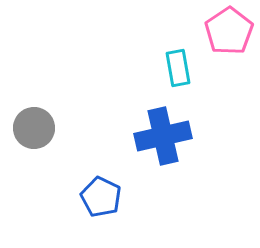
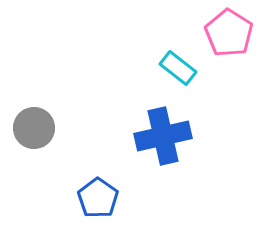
pink pentagon: moved 2 px down; rotated 6 degrees counterclockwise
cyan rectangle: rotated 42 degrees counterclockwise
blue pentagon: moved 3 px left, 1 px down; rotated 9 degrees clockwise
